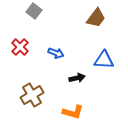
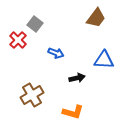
gray square: moved 1 px right, 13 px down
red cross: moved 2 px left, 7 px up
